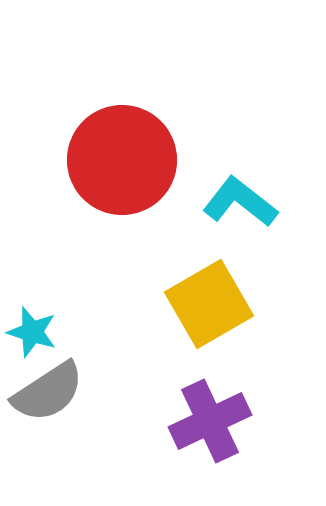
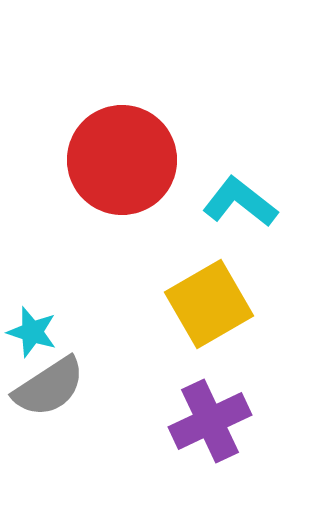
gray semicircle: moved 1 px right, 5 px up
